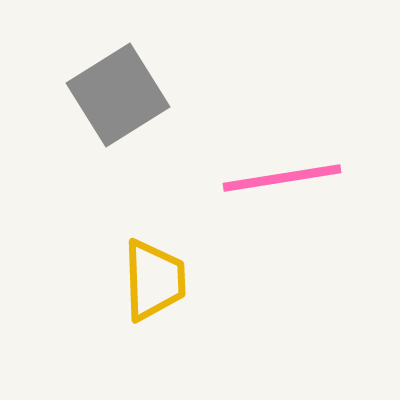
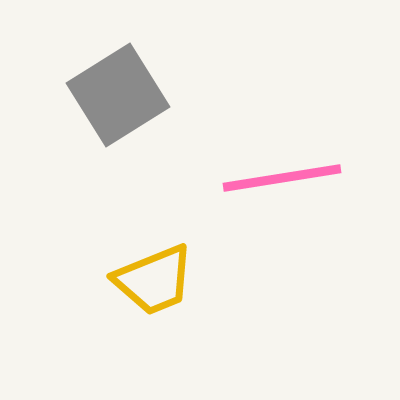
yellow trapezoid: rotated 70 degrees clockwise
